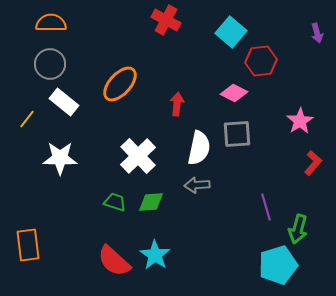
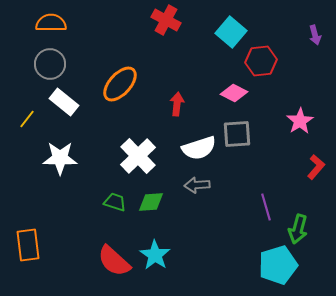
purple arrow: moved 2 px left, 2 px down
white semicircle: rotated 60 degrees clockwise
red L-shape: moved 3 px right, 4 px down
